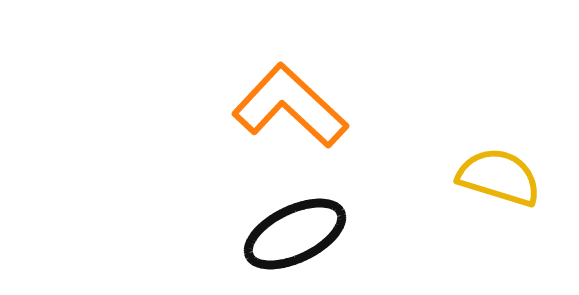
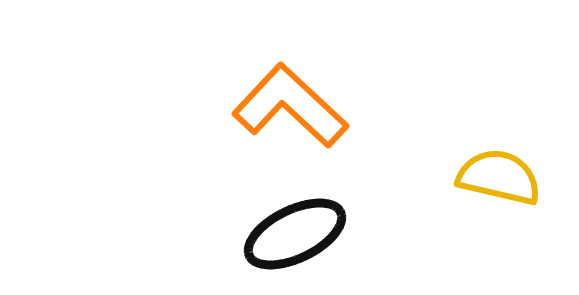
yellow semicircle: rotated 4 degrees counterclockwise
